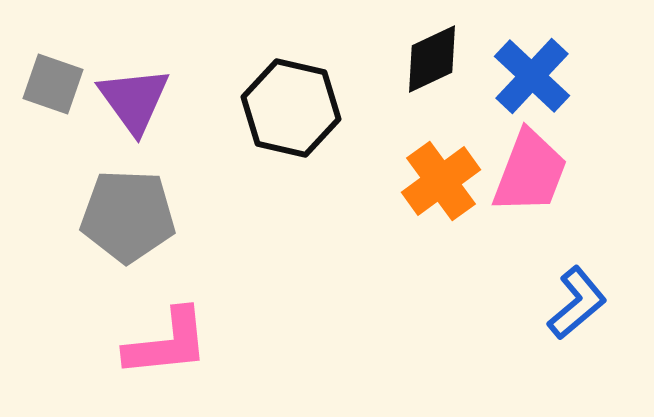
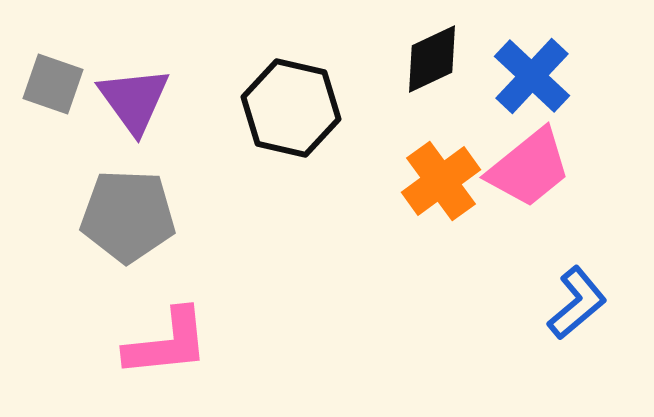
pink trapezoid: moved 1 px left, 4 px up; rotated 30 degrees clockwise
